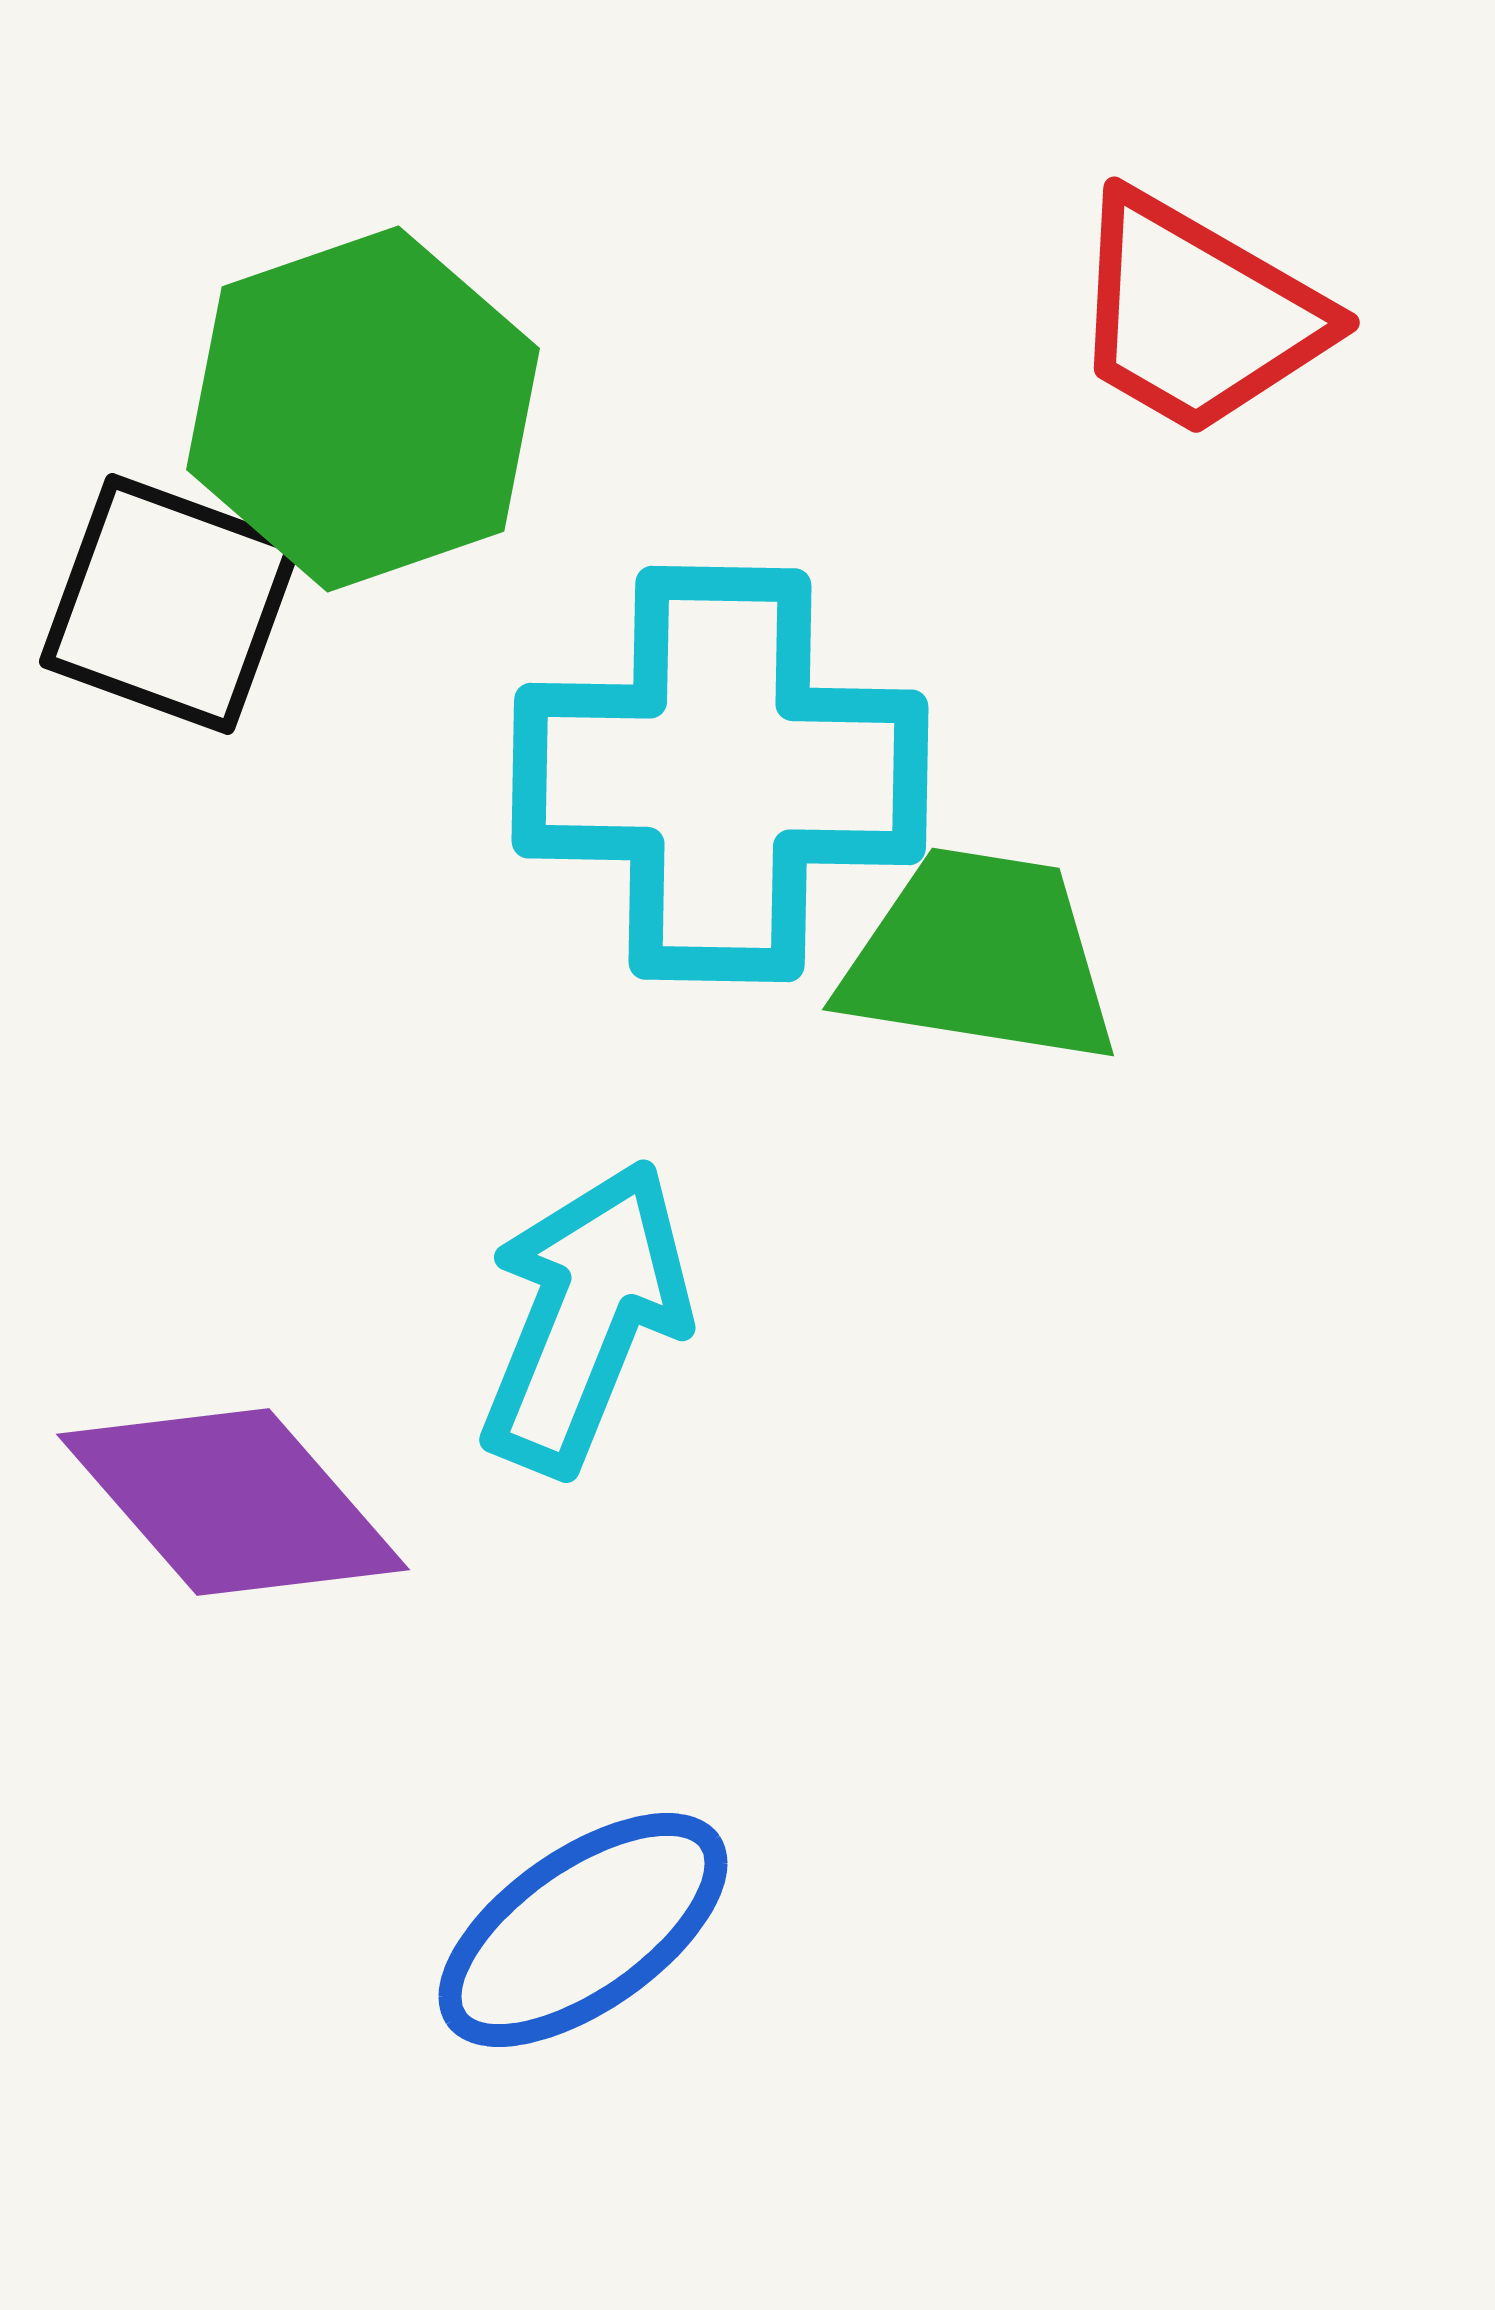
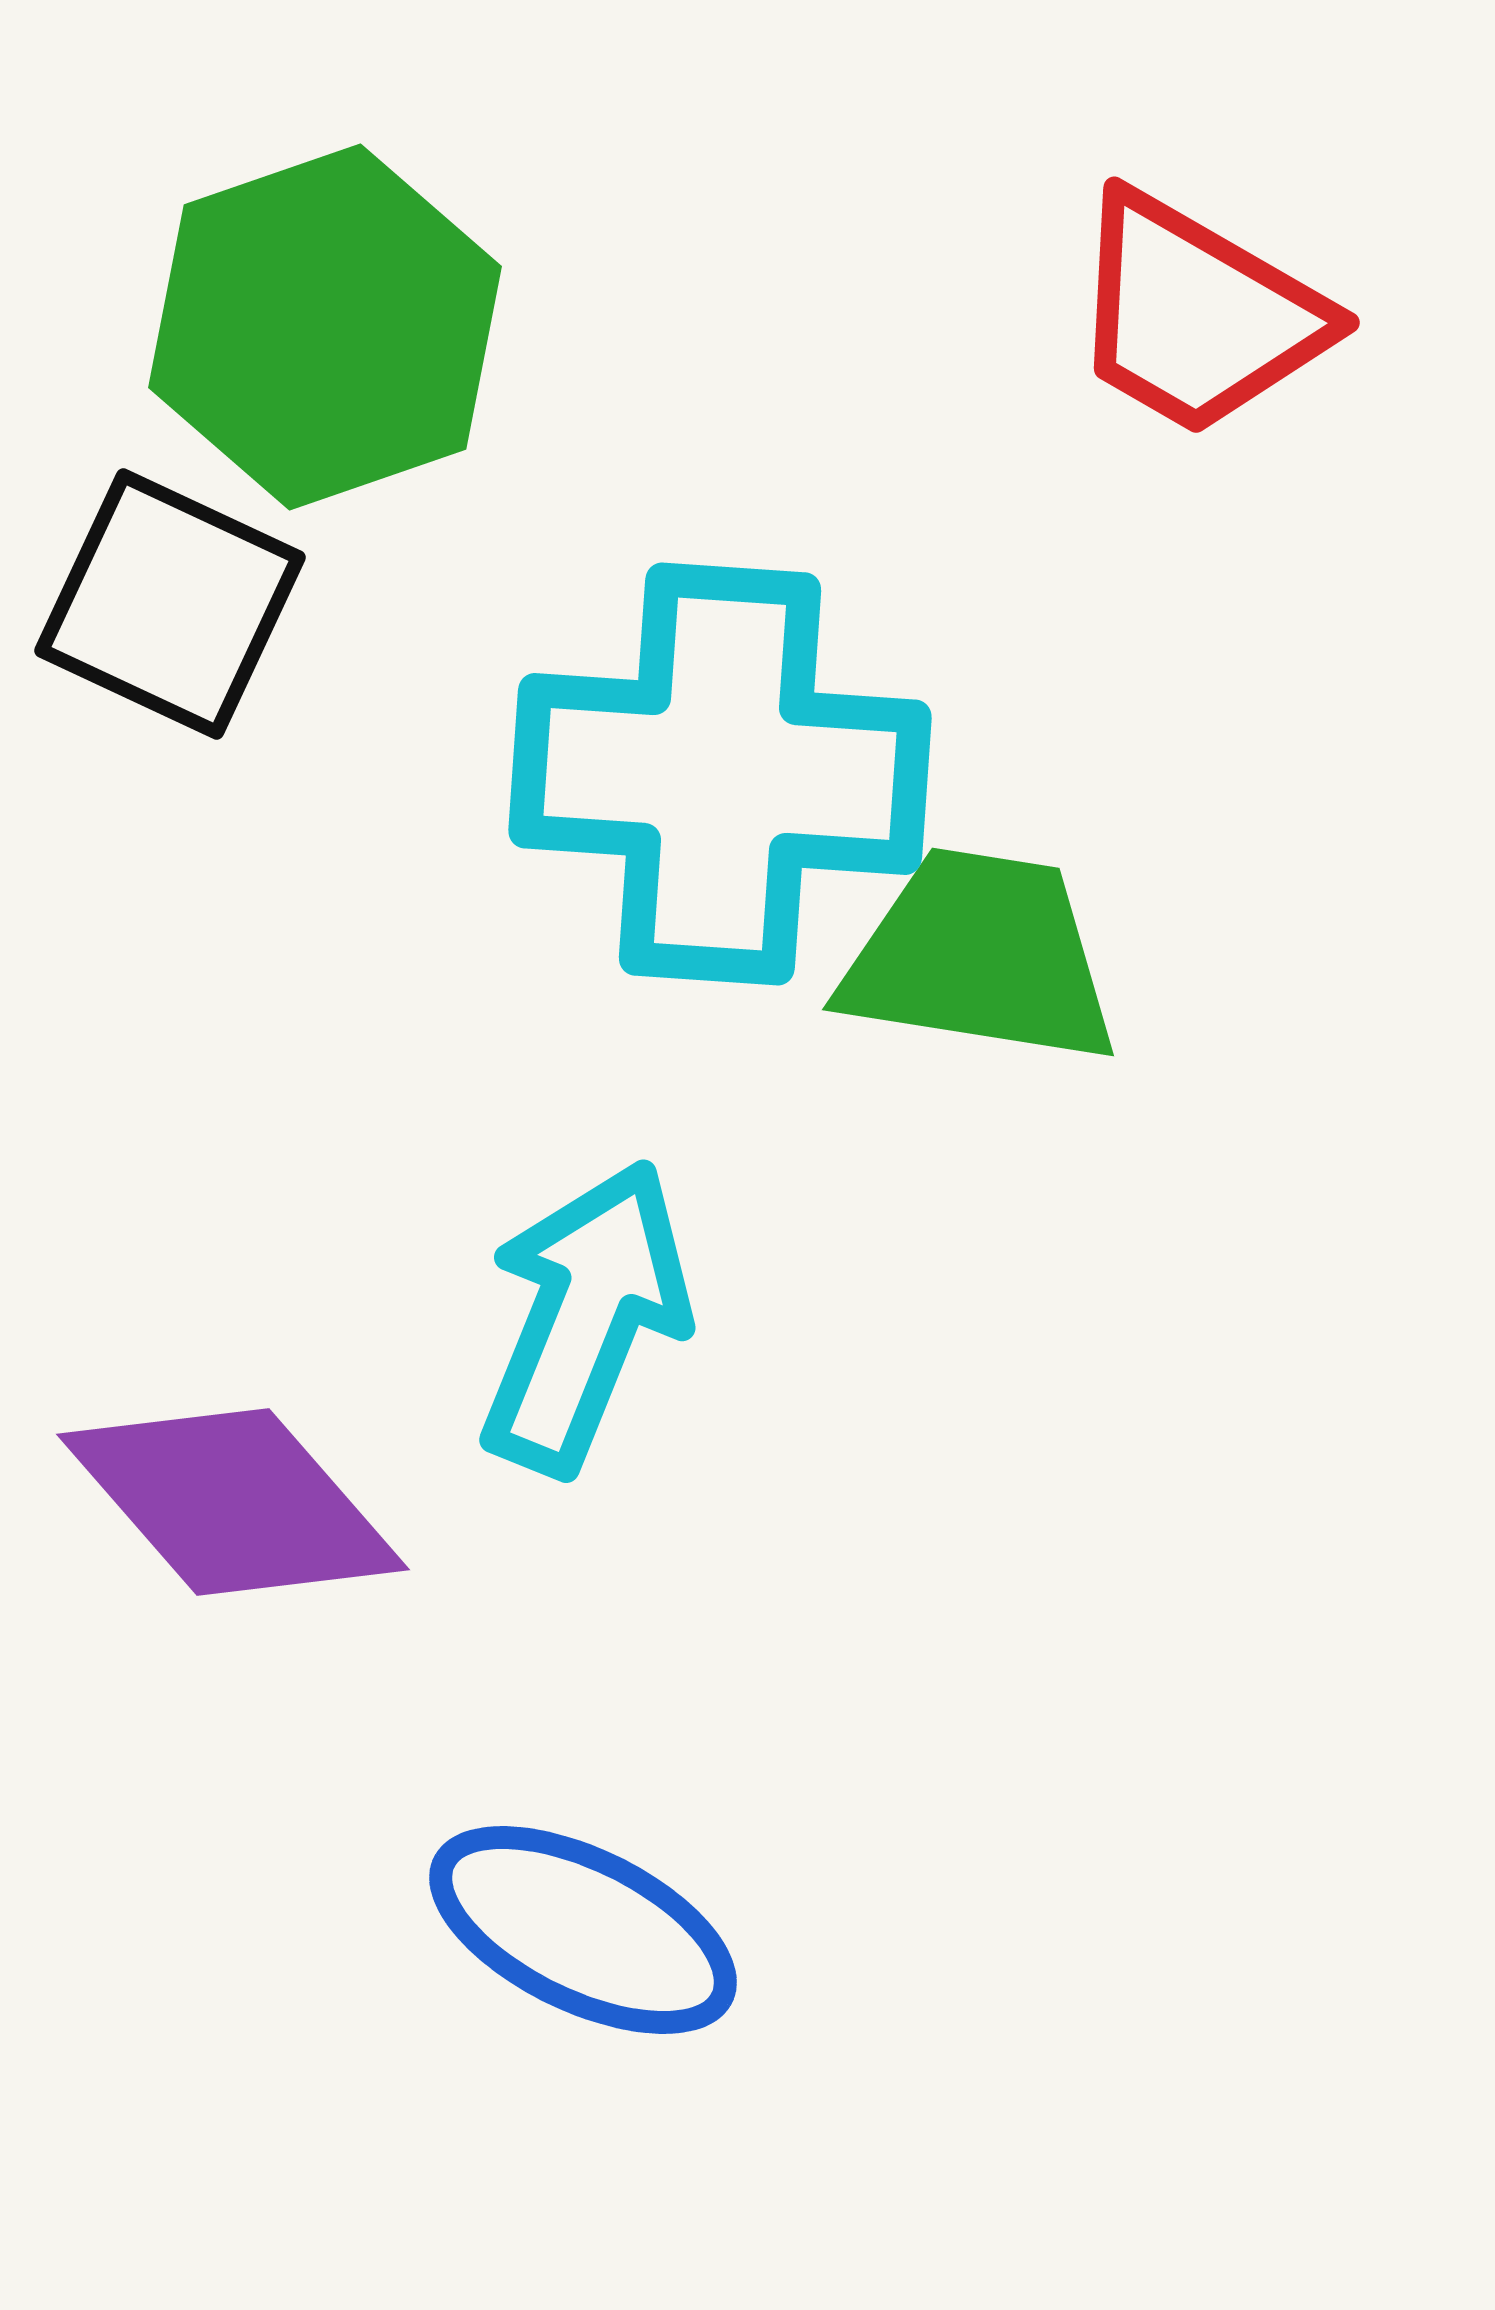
green hexagon: moved 38 px left, 82 px up
black square: rotated 5 degrees clockwise
cyan cross: rotated 3 degrees clockwise
blue ellipse: rotated 61 degrees clockwise
